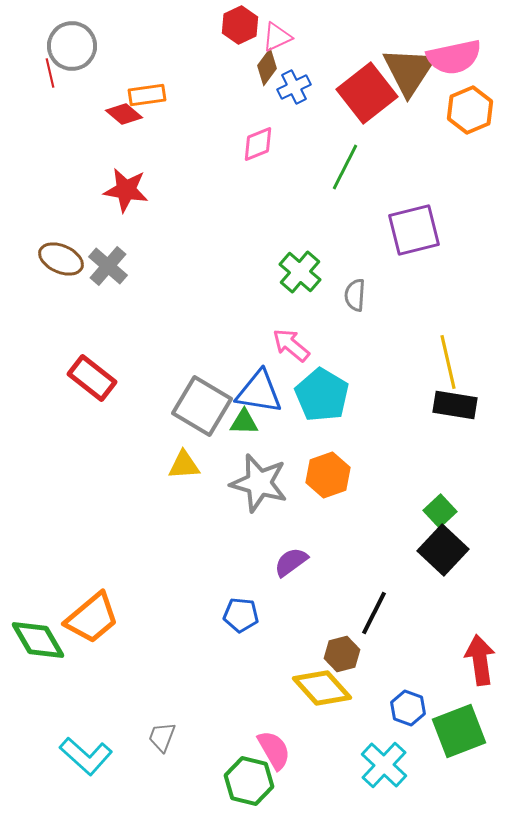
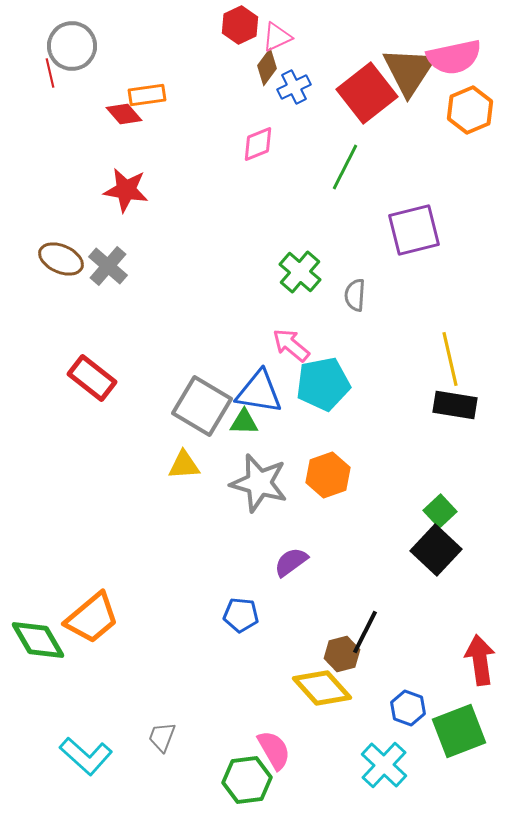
red diamond at (124, 114): rotated 9 degrees clockwise
yellow line at (448, 362): moved 2 px right, 3 px up
cyan pentagon at (322, 395): moved 1 px right, 11 px up; rotated 30 degrees clockwise
black square at (443, 550): moved 7 px left
black line at (374, 613): moved 9 px left, 19 px down
green hexagon at (249, 781): moved 2 px left, 1 px up; rotated 21 degrees counterclockwise
